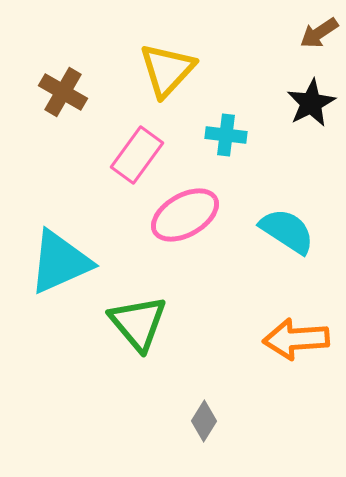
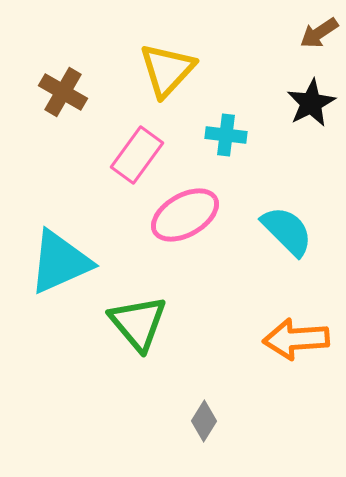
cyan semicircle: rotated 12 degrees clockwise
